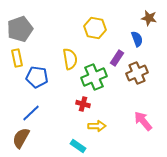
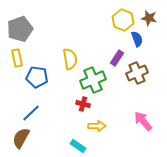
yellow hexagon: moved 28 px right, 8 px up; rotated 10 degrees clockwise
green cross: moved 1 px left, 3 px down
